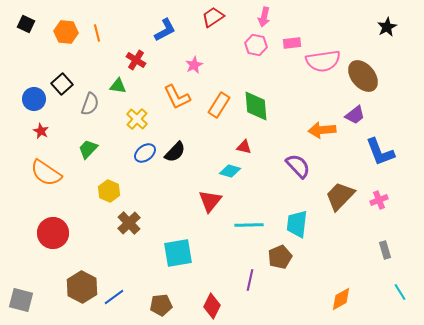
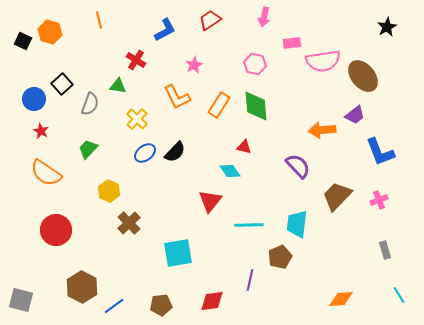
red trapezoid at (213, 17): moved 3 px left, 3 px down
black square at (26, 24): moved 3 px left, 17 px down
orange hexagon at (66, 32): moved 16 px left; rotated 10 degrees clockwise
orange line at (97, 33): moved 2 px right, 13 px up
pink hexagon at (256, 45): moved 1 px left, 19 px down
cyan diamond at (230, 171): rotated 40 degrees clockwise
brown trapezoid at (340, 196): moved 3 px left
red circle at (53, 233): moved 3 px right, 3 px up
cyan line at (400, 292): moved 1 px left, 3 px down
blue line at (114, 297): moved 9 px down
orange diamond at (341, 299): rotated 25 degrees clockwise
red diamond at (212, 306): moved 5 px up; rotated 55 degrees clockwise
